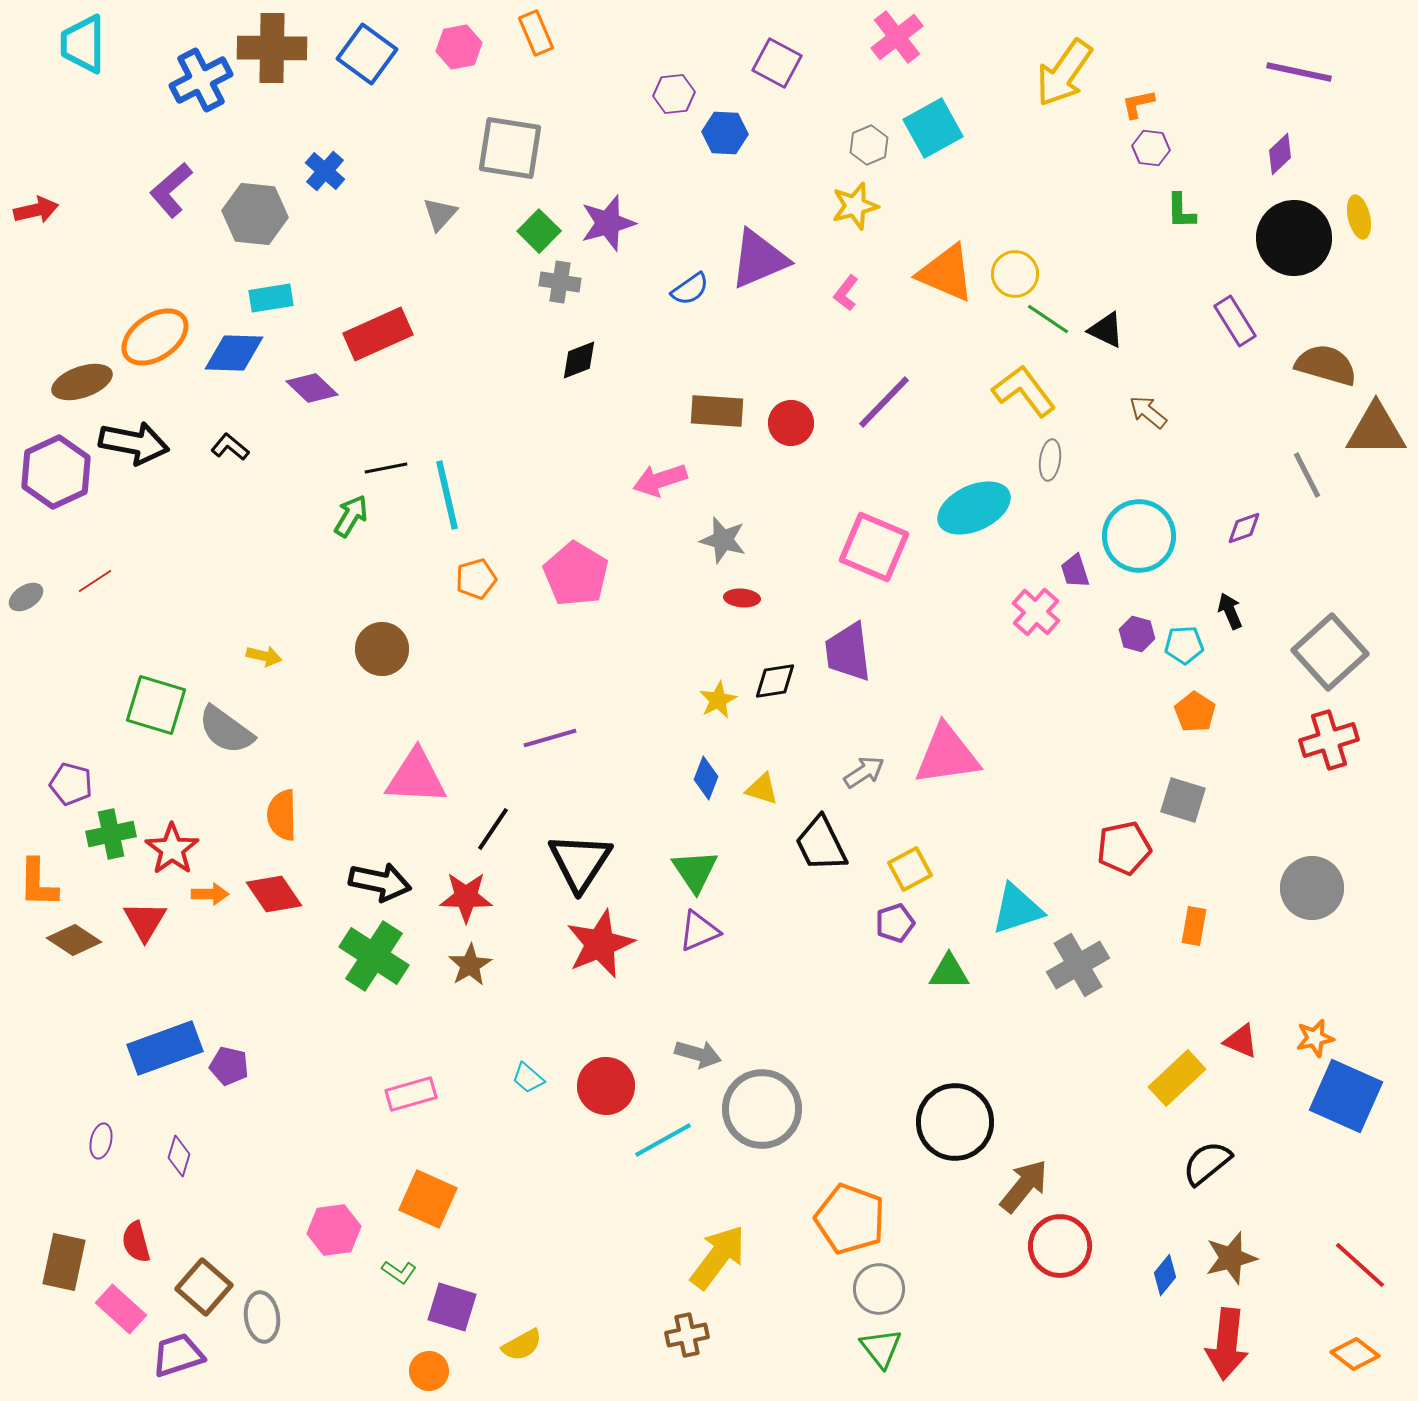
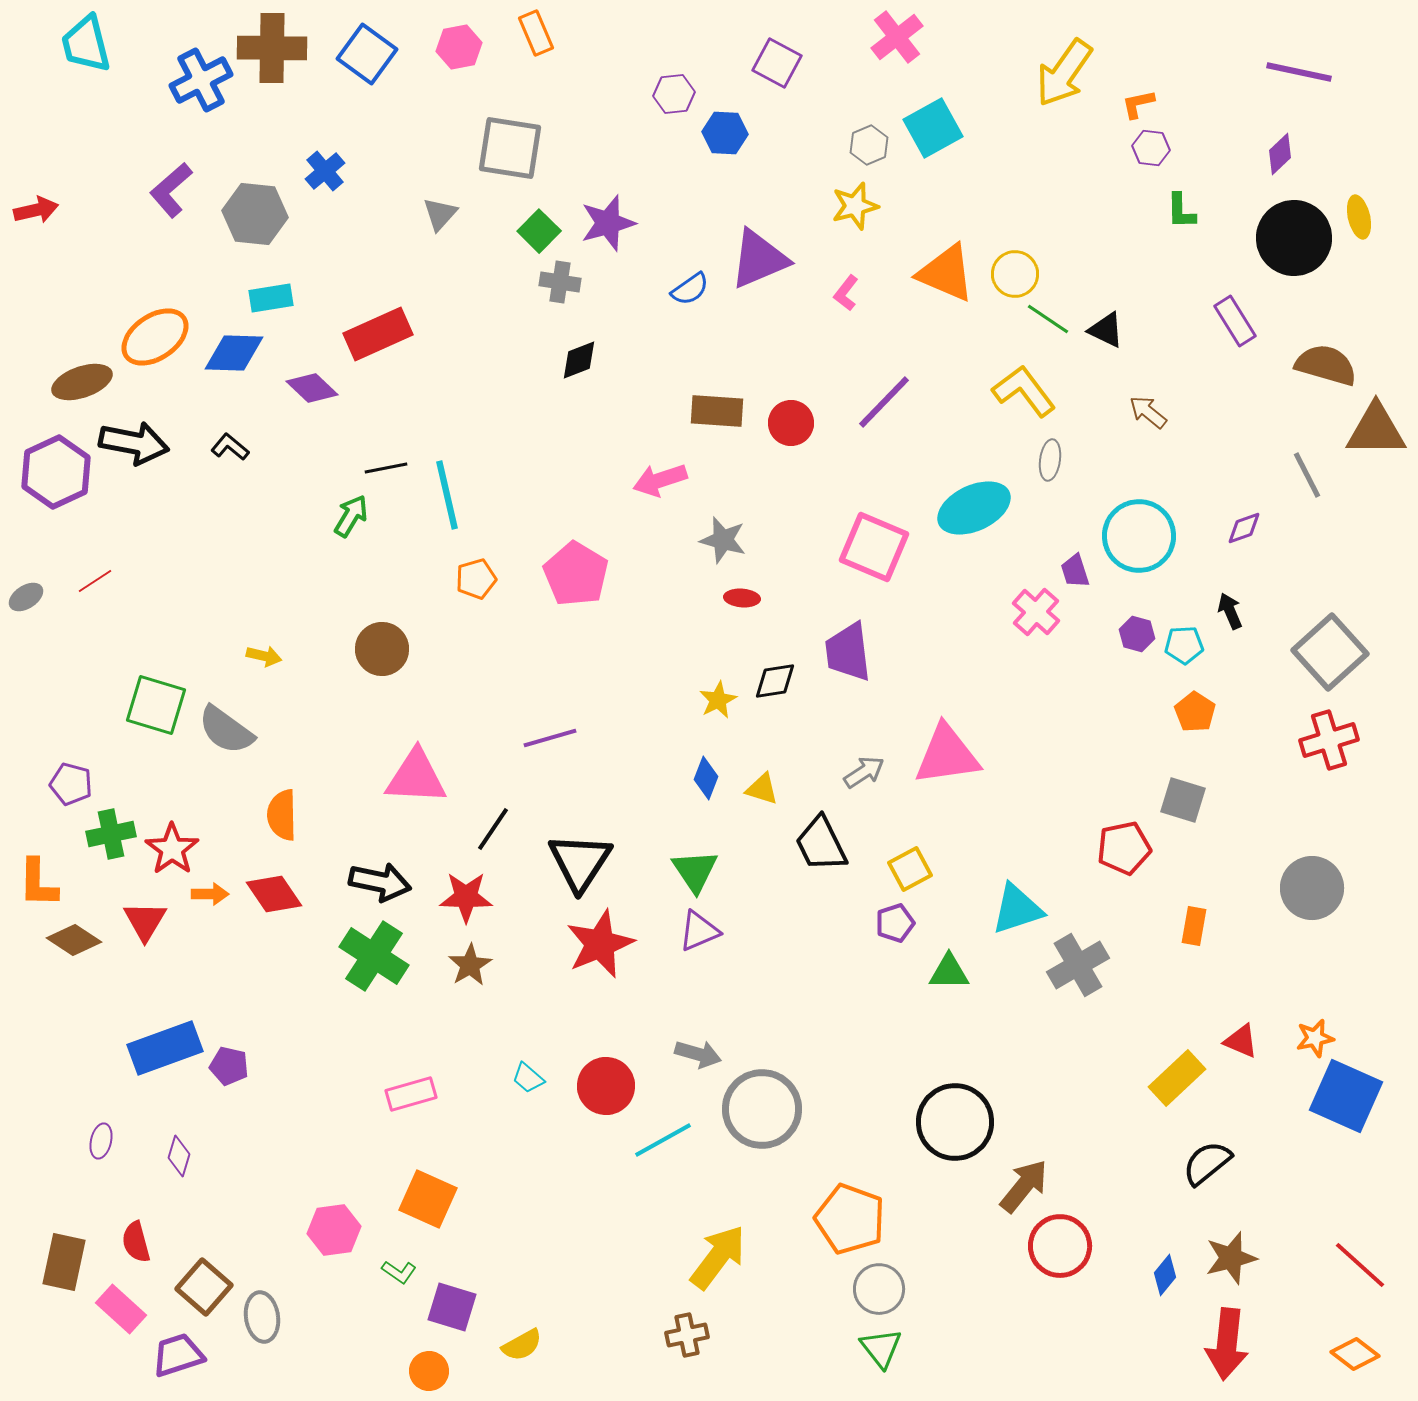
cyan trapezoid at (83, 44): moved 3 px right; rotated 14 degrees counterclockwise
blue cross at (325, 171): rotated 9 degrees clockwise
